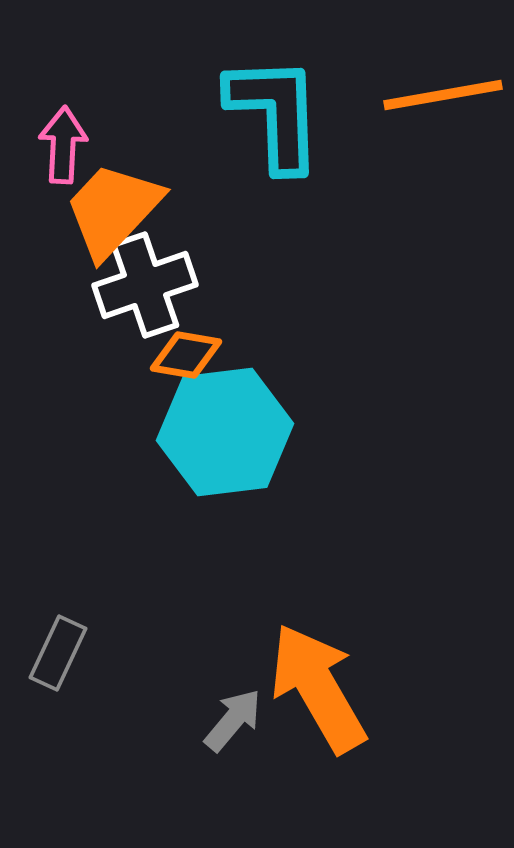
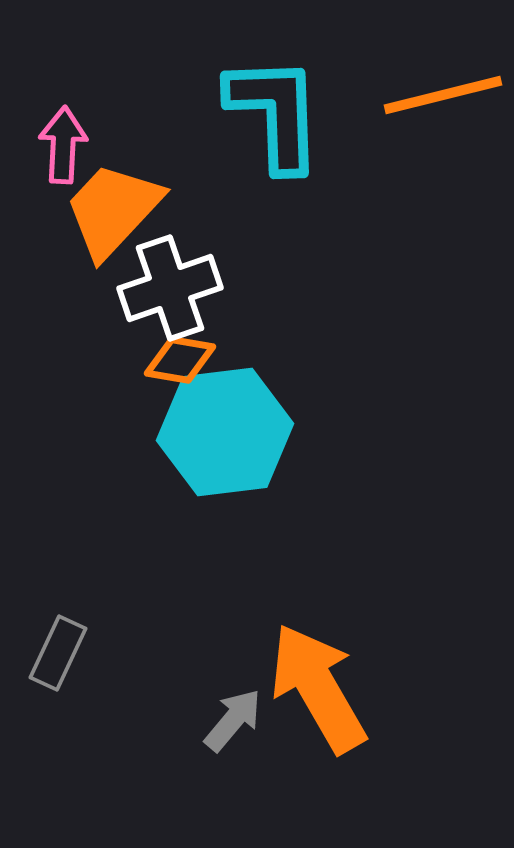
orange line: rotated 4 degrees counterclockwise
white cross: moved 25 px right, 3 px down
orange diamond: moved 6 px left, 5 px down
